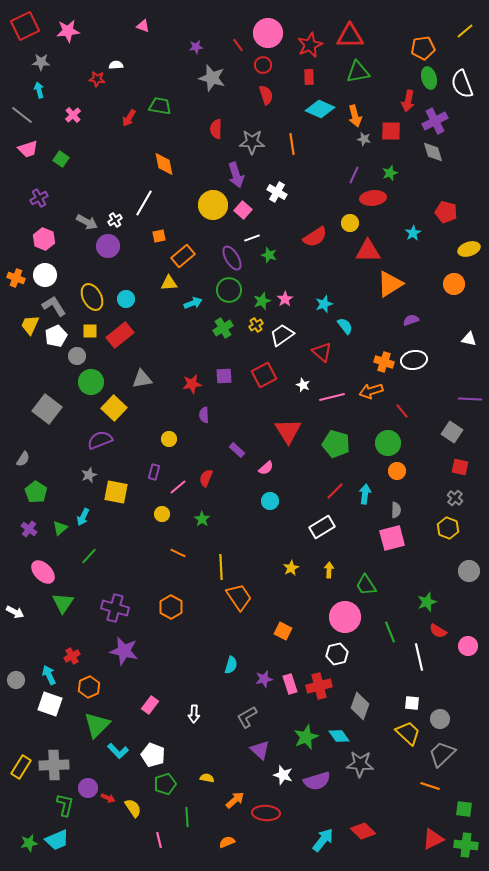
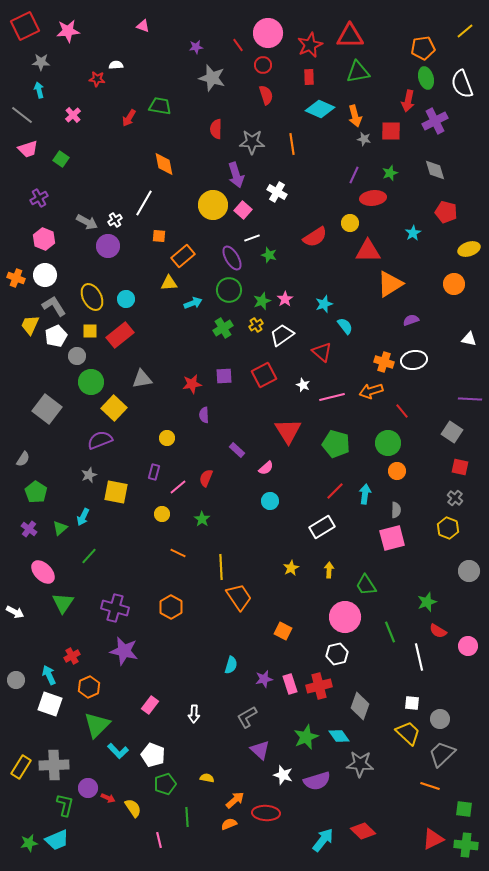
green ellipse at (429, 78): moved 3 px left
gray diamond at (433, 152): moved 2 px right, 18 px down
orange square at (159, 236): rotated 16 degrees clockwise
yellow circle at (169, 439): moved 2 px left, 1 px up
orange semicircle at (227, 842): moved 2 px right, 18 px up
